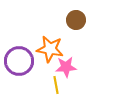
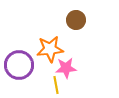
orange star: rotated 16 degrees counterclockwise
purple circle: moved 4 px down
pink star: moved 1 px down
